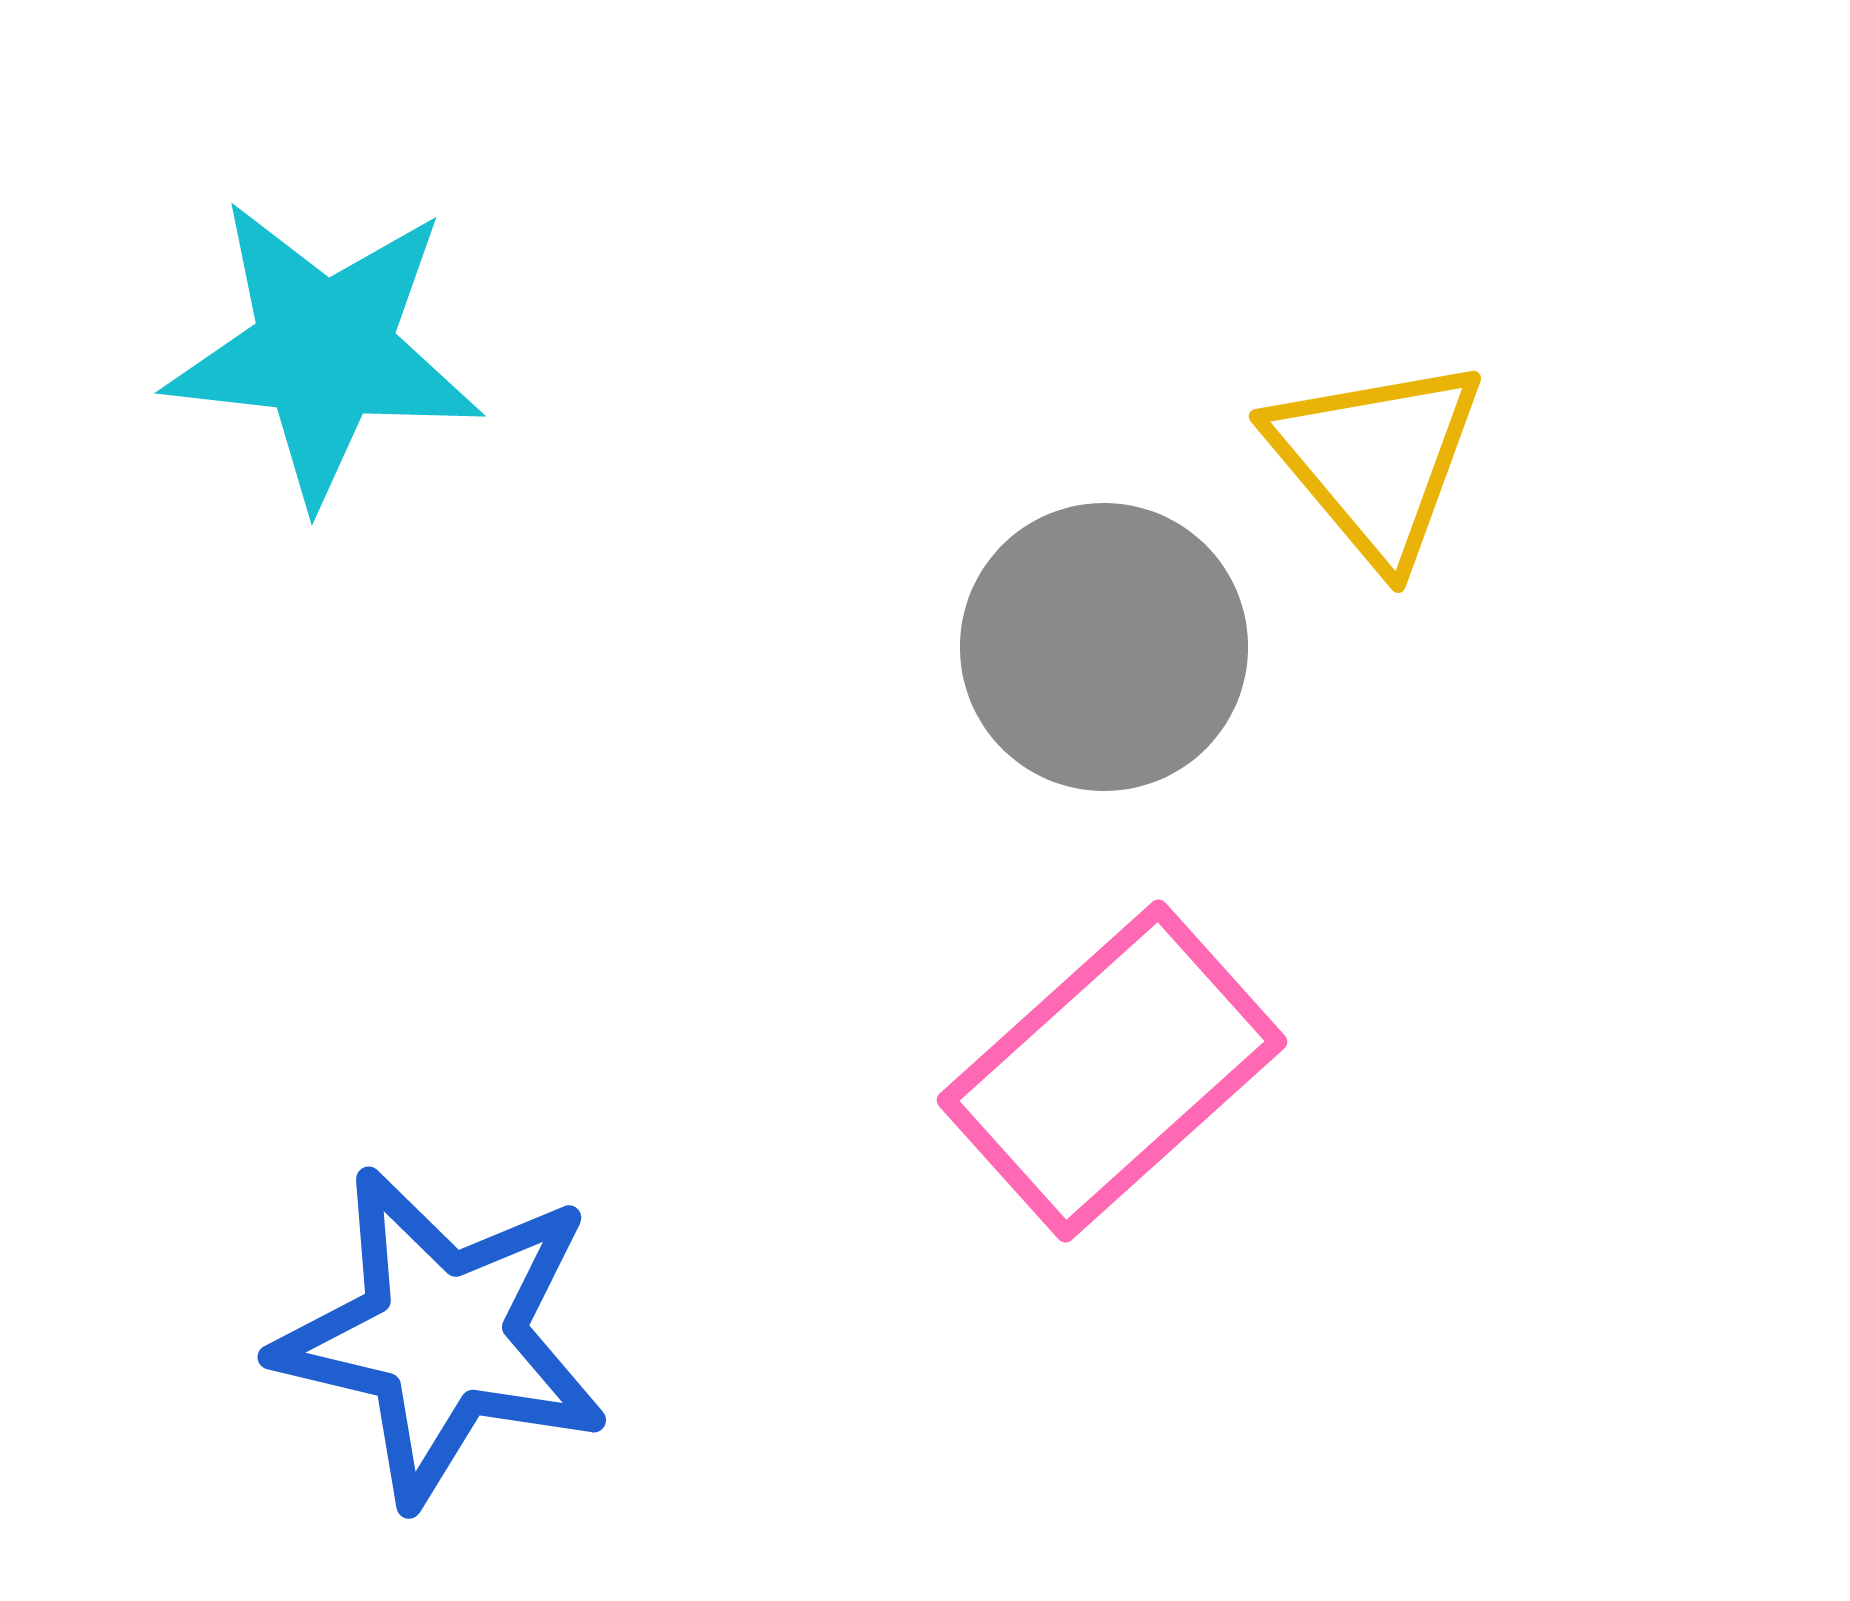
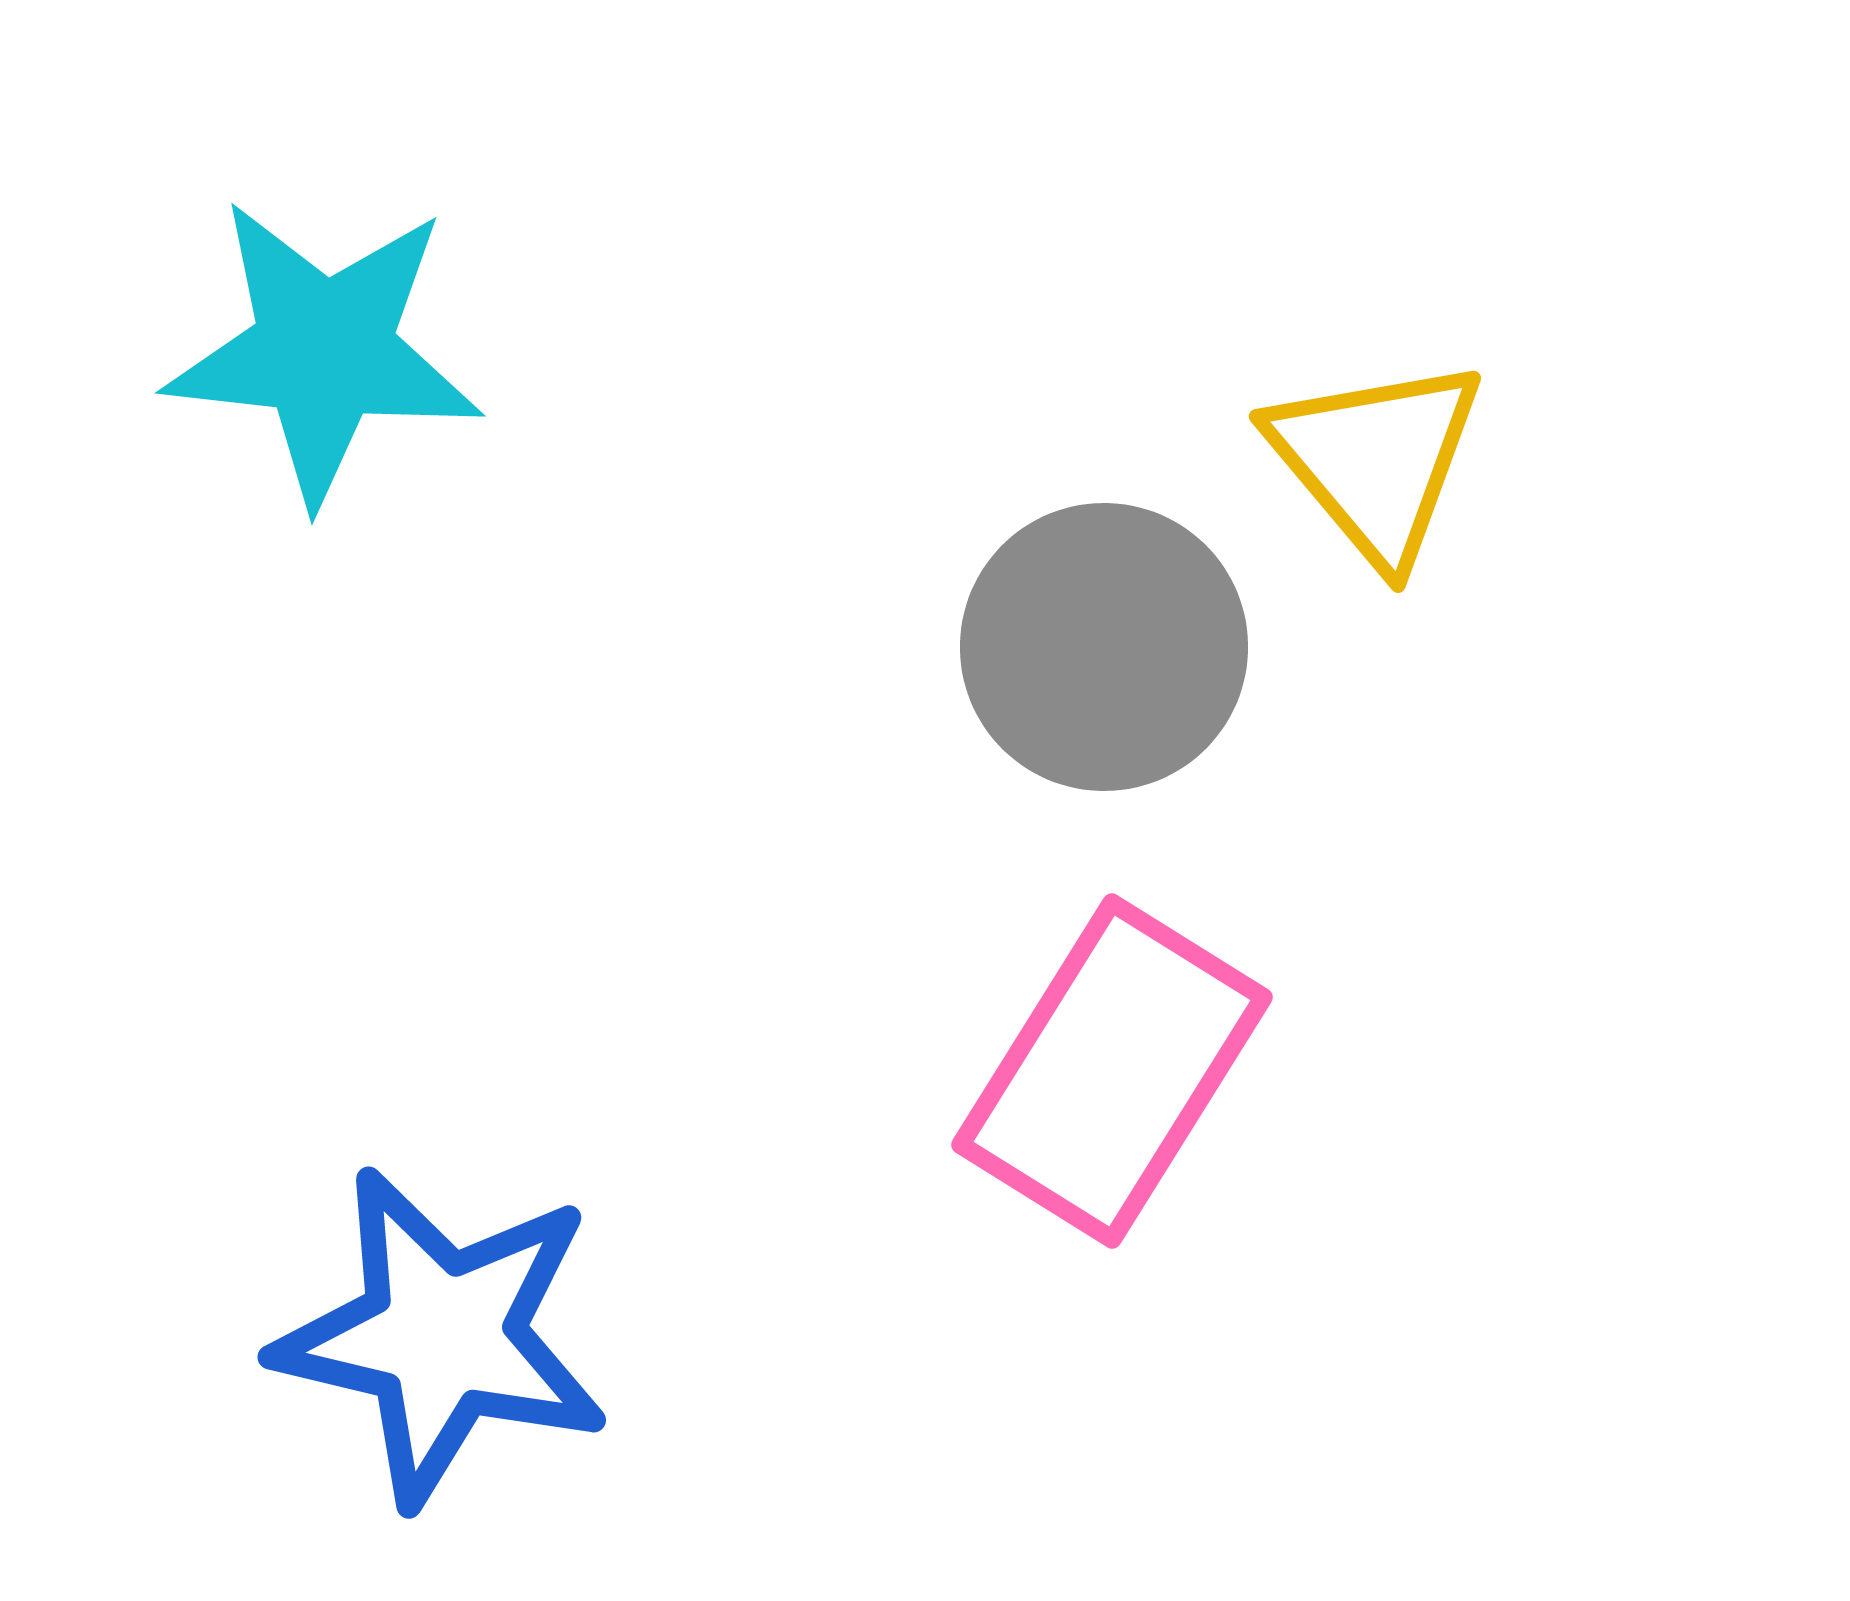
pink rectangle: rotated 16 degrees counterclockwise
